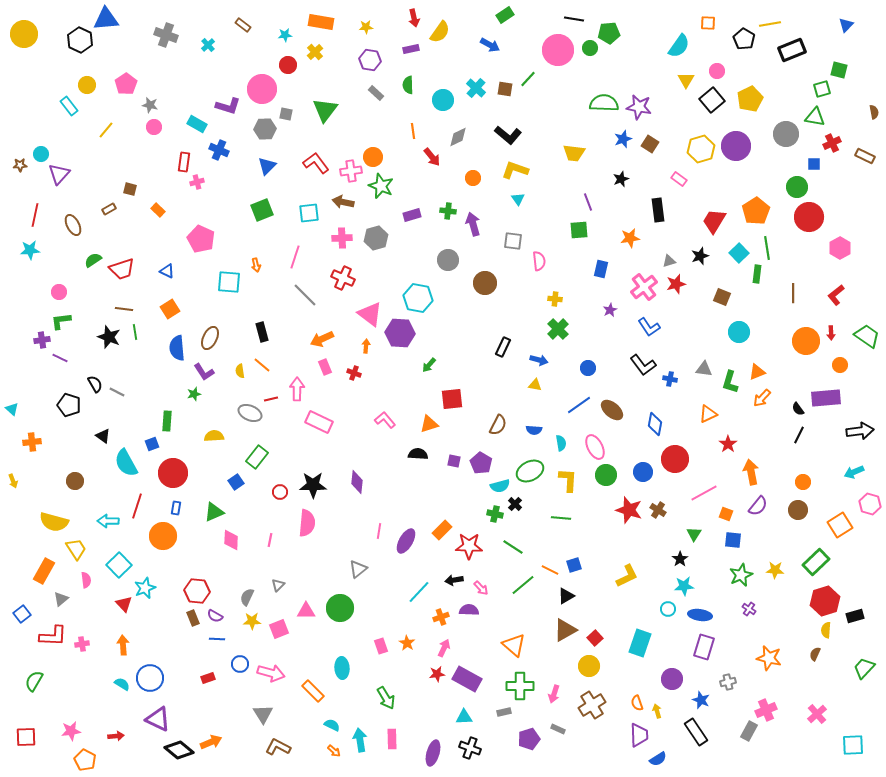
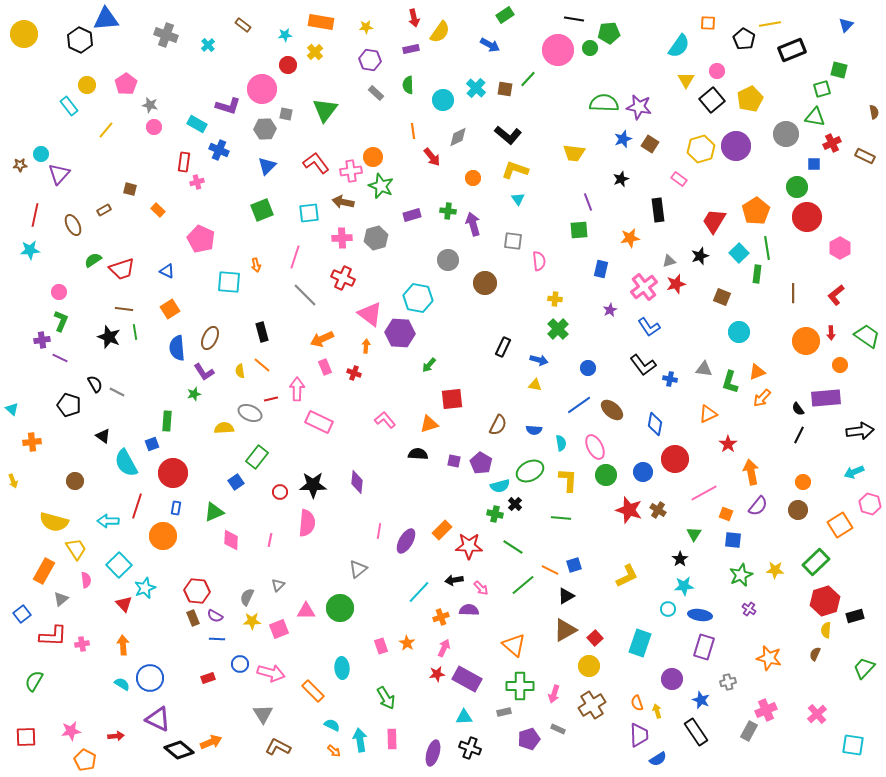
brown rectangle at (109, 209): moved 5 px left, 1 px down
red circle at (809, 217): moved 2 px left
green L-shape at (61, 321): rotated 120 degrees clockwise
yellow semicircle at (214, 436): moved 10 px right, 8 px up
cyan square at (853, 745): rotated 10 degrees clockwise
